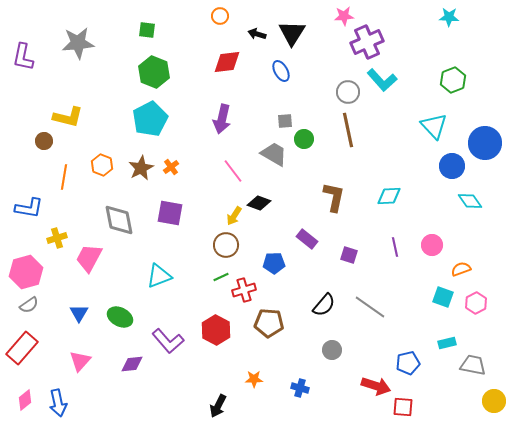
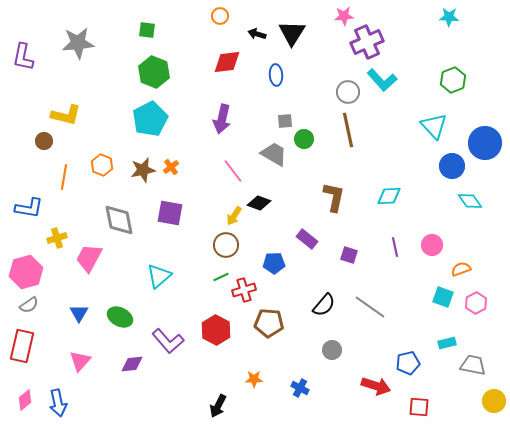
blue ellipse at (281, 71): moved 5 px left, 4 px down; rotated 25 degrees clockwise
yellow L-shape at (68, 117): moved 2 px left, 2 px up
brown star at (141, 168): moved 2 px right, 2 px down; rotated 15 degrees clockwise
cyan triangle at (159, 276): rotated 20 degrees counterclockwise
red rectangle at (22, 348): moved 2 px up; rotated 28 degrees counterclockwise
blue cross at (300, 388): rotated 12 degrees clockwise
red square at (403, 407): moved 16 px right
